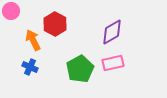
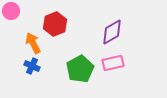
red hexagon: rotated 10 degrees clockwise
orange arrow: moved 3 px down
blue cross: moved 2 px right, 1 px up
